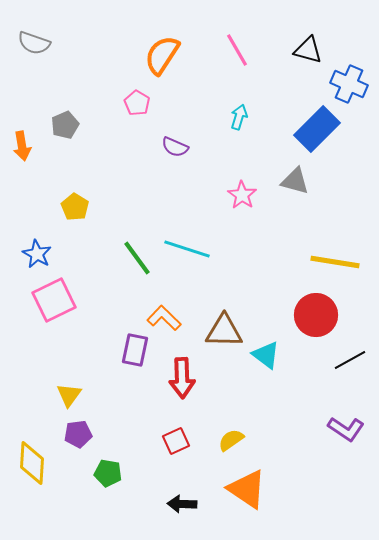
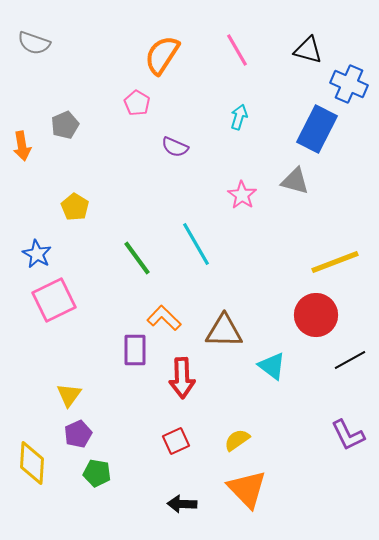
blue rectangle: rotated 18 degrees counterclockwise
cyan line: moved 9 px right, 5 px up; rotated 42 degrees clockwise
yellow line: rotated 30 degrees counterclockwise
purple rectangle: rotated 12 degrees counterclockwise
cyan triangle: moved 6 px right, 11 px down
purple L-shape: moved 2 px right, 6 px down; rotated 30 degrees clockwise
purple pentagon: rotated 16 degrees counterclockwise
yellow semicircle: moved 6 px right
green pentagon: moved 11 px left
orange triangle: rotated 12 degrees clockwise
